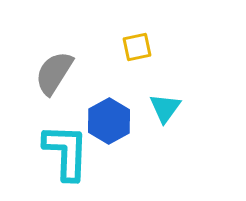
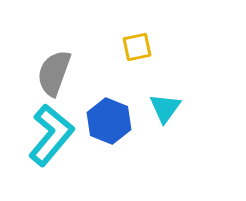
gray semicircle: rotated 12 degrees counterclockwise
blue hexagon: rotated 9 degrees counterclockwise
cyan L-shape: moved 15 px left, 17 px up; rotated 38 degrees clockwise
